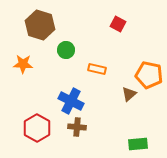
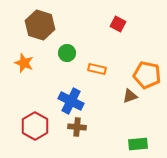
green circle: moved 1 px right, 3 px down
orange star: moved 1 px right, 1 px up; rotated 18 degrees clockwise
orange pentagon: moved 2 px left
brown triangle: moved 1 px right, 2 px down; rotated 21 degrees clockwise
red hexagon: moved 2 px left, 2 px up
